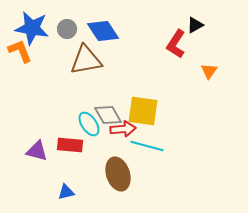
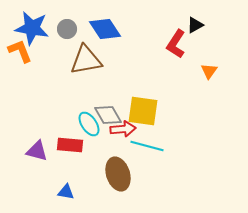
blue diamond: moved 2 px right, 2 px up
blue triangle: rotated 24 degrees clockwise
